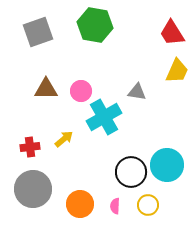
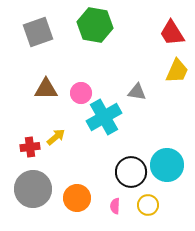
pink circle: moved 2 px down
yellow arrow: moved 8 px left, 2 px up
orange circle: moved 3 px left, 6 px up
